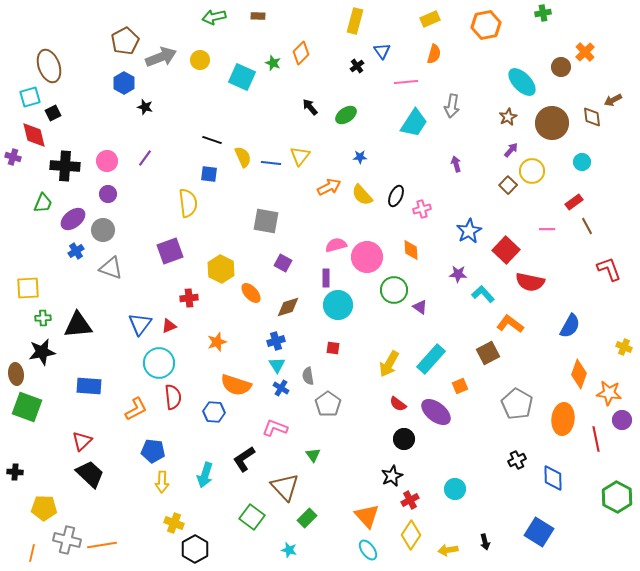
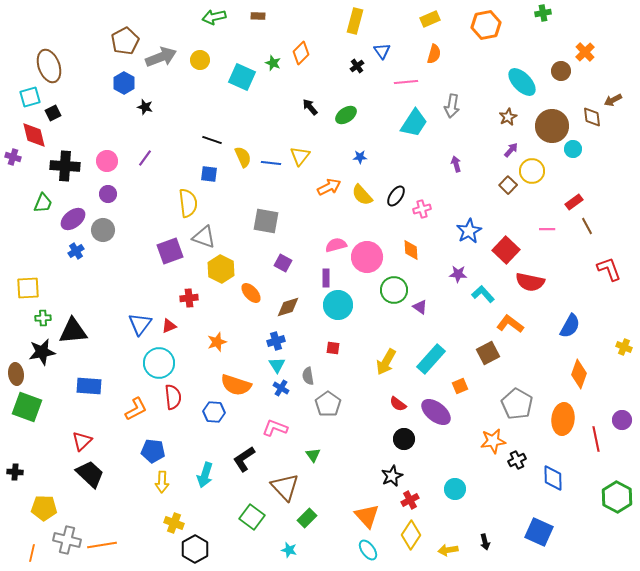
brown circle at (561, 67): moved 4 px down
brown circle at (552, 123): moved 3 px down
cyan circle at (582, 162): moved 9 px left, 13 px up
black ellipse at (396, 196): rotated 10 degrees clockwise
gray triangle at (111, 268): moved 93 px right, 31 px up
black triangle at (78, 325): moved 5 px left, 6 px down
yellow arrow at (389, 364): moved 3 px left, 2 px up
orange star at (609, 393): moved 116 px left, 48 px down; rotated 15 degrees counterclockwise
blue square at (539, 532): rotated 8 degrees counterclockwise
